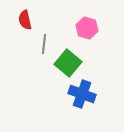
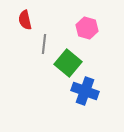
blue cross: moved 3 px right, 3 px up
